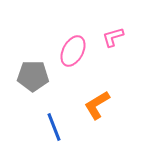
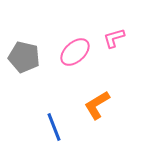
pink L-shape: moved 1 px right, 1 px down
pink ellipse: moved 2 px right, 1 px down; rotated 20 degrees clockwise
gray pentagon: moved 9 px left, 19 px up; rotated 12 degrees clockwise
